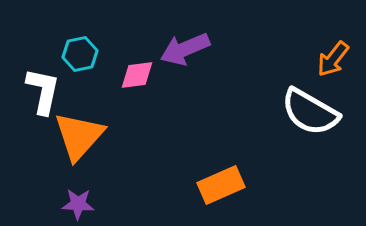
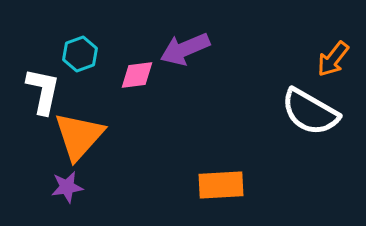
cyan hexagon: rotated 8 degrees counterclockwise
orange rectangle: rotated 21 degrees clockwise
purple star: moved 11 px left, 17 px up; rotated 12 degrees counterclockwise
